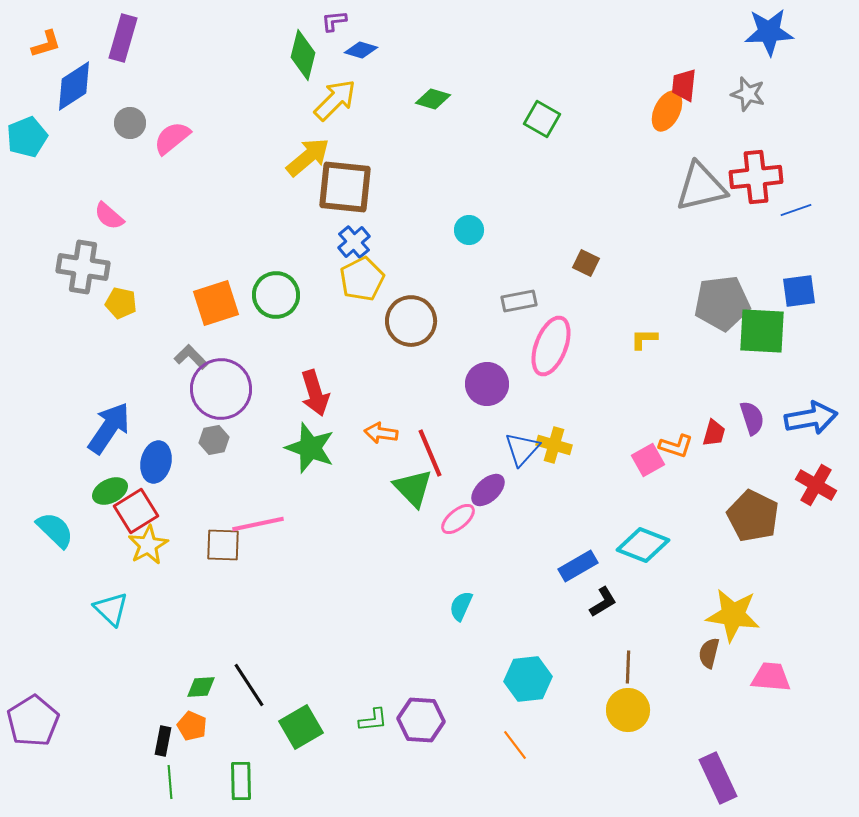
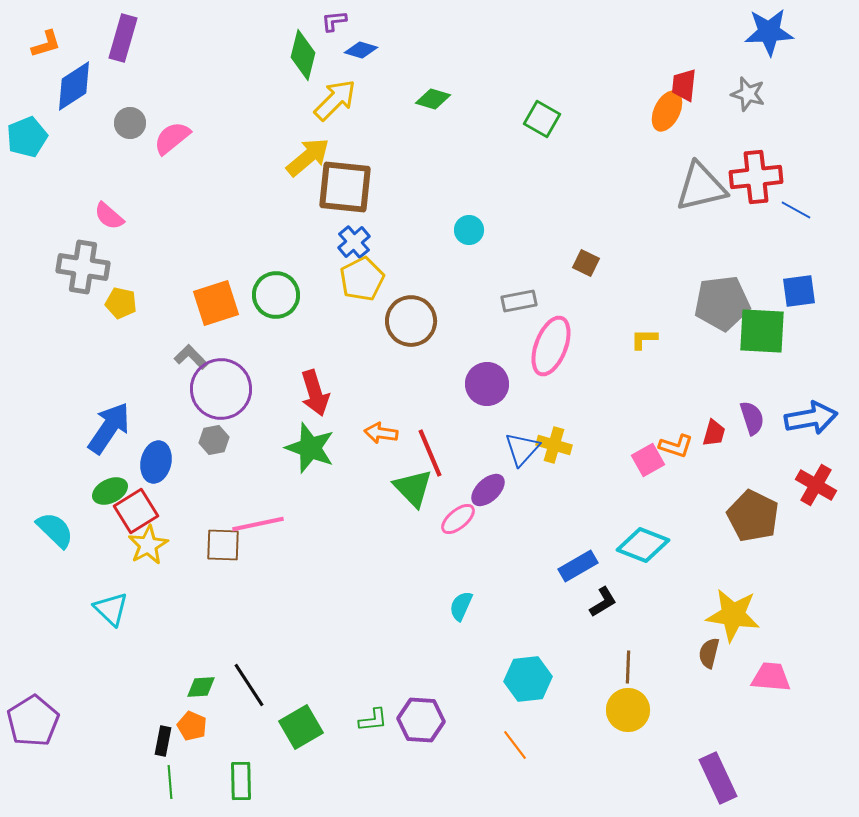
blue line at (796, 210): rotated 48 degrees clockwise
